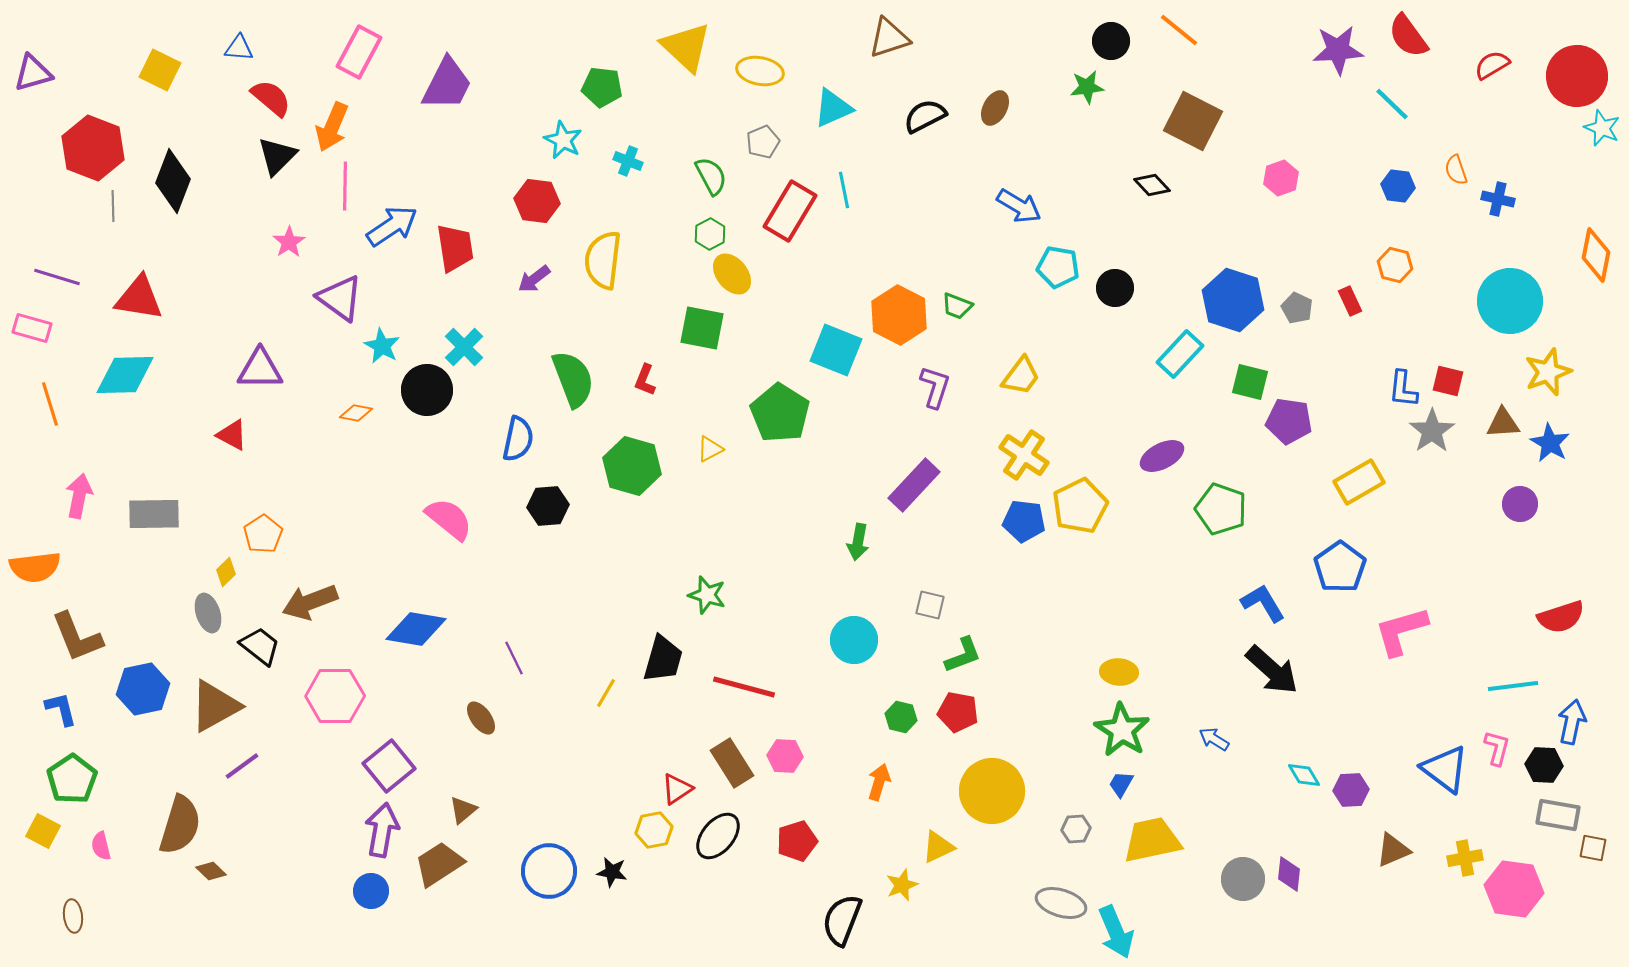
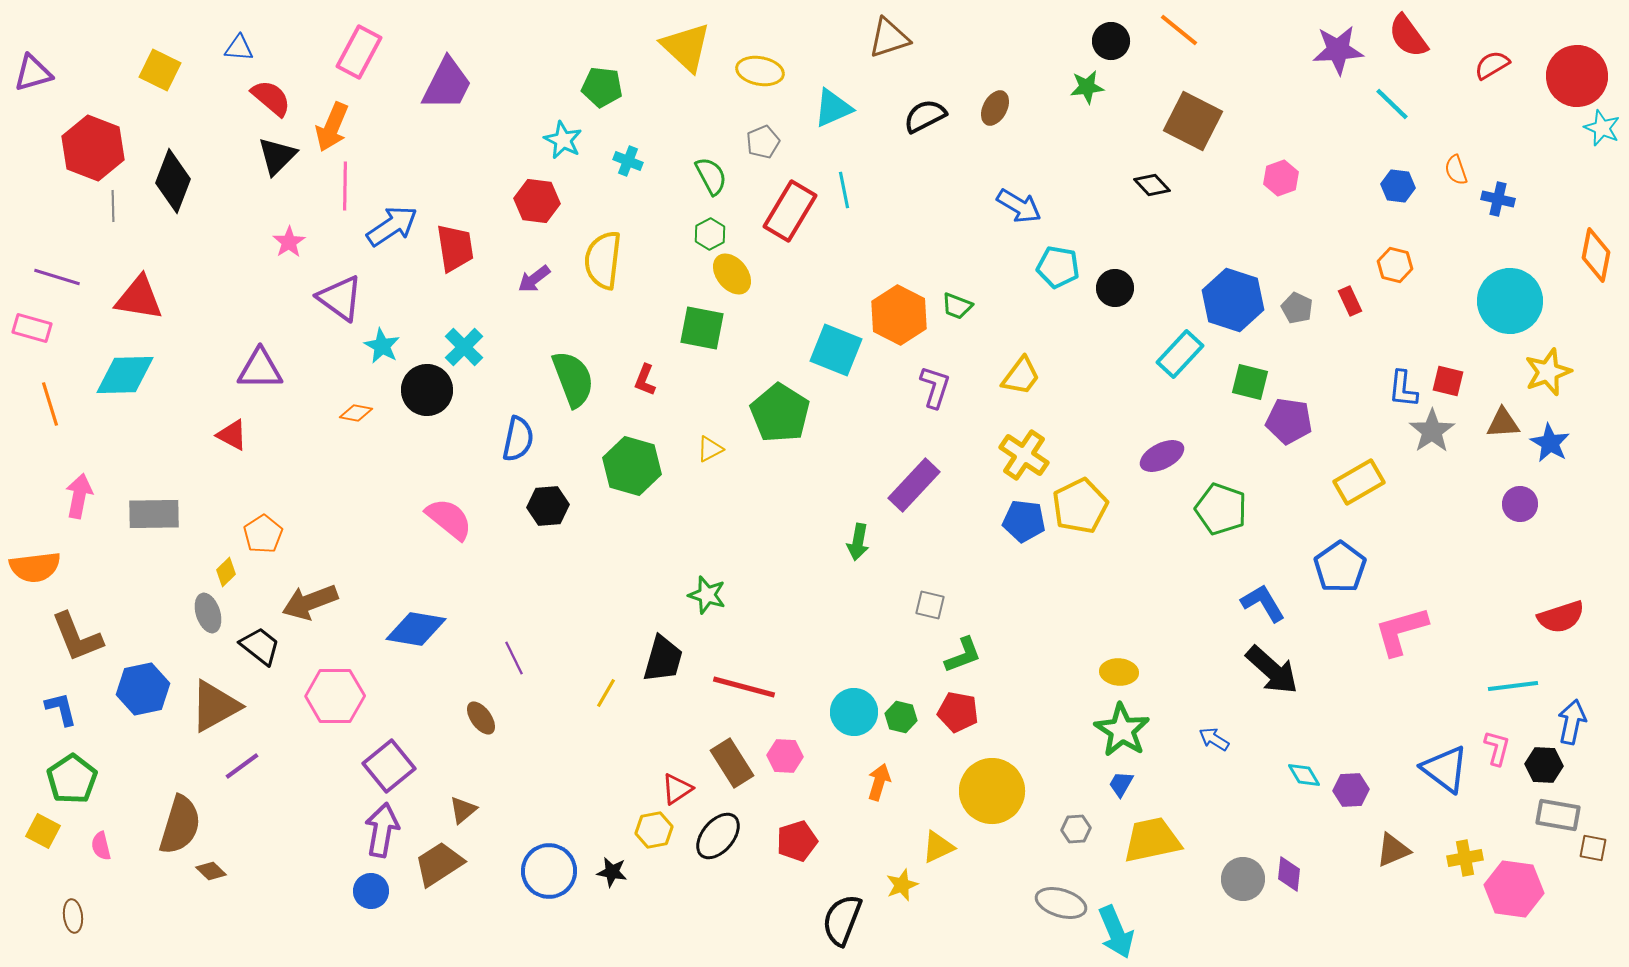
cyan circle at (854, 640): moved 72 px down
